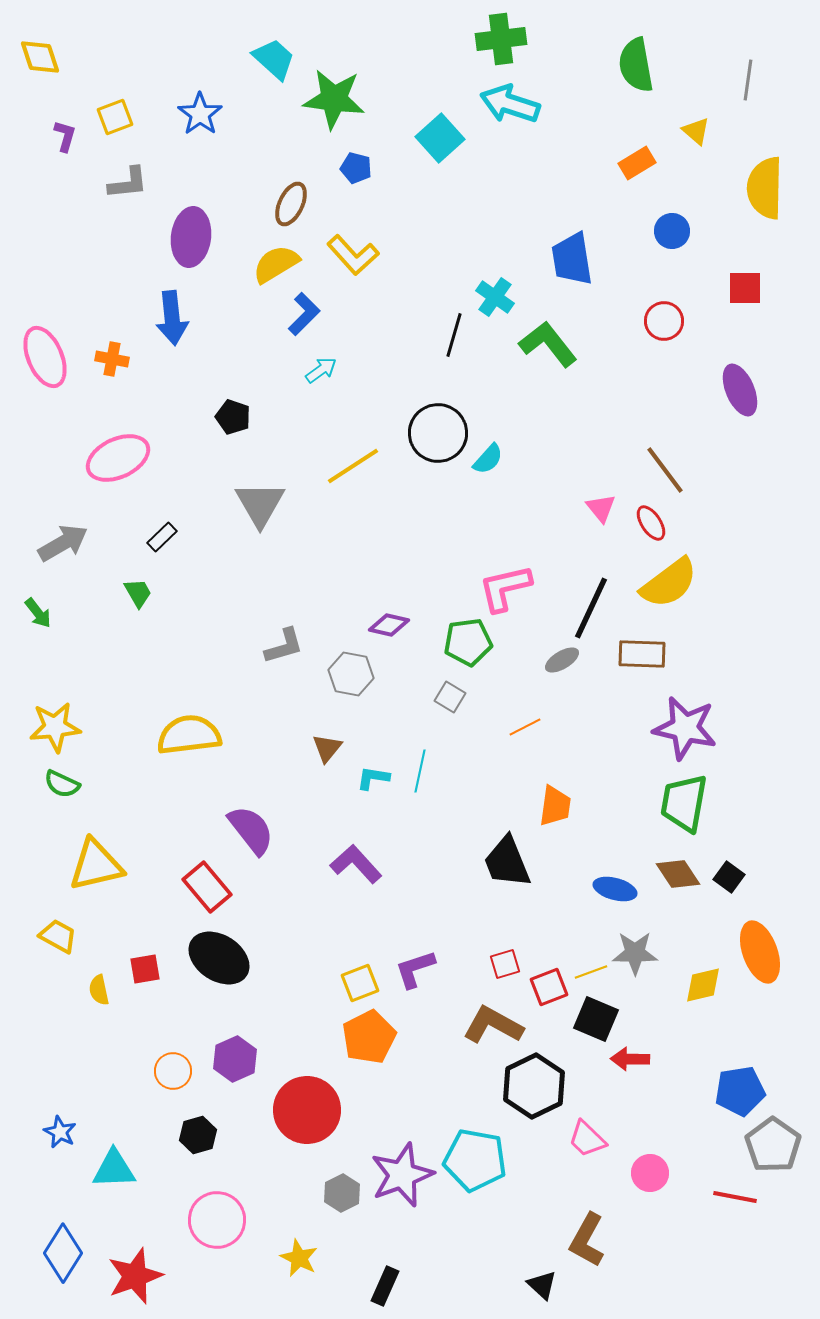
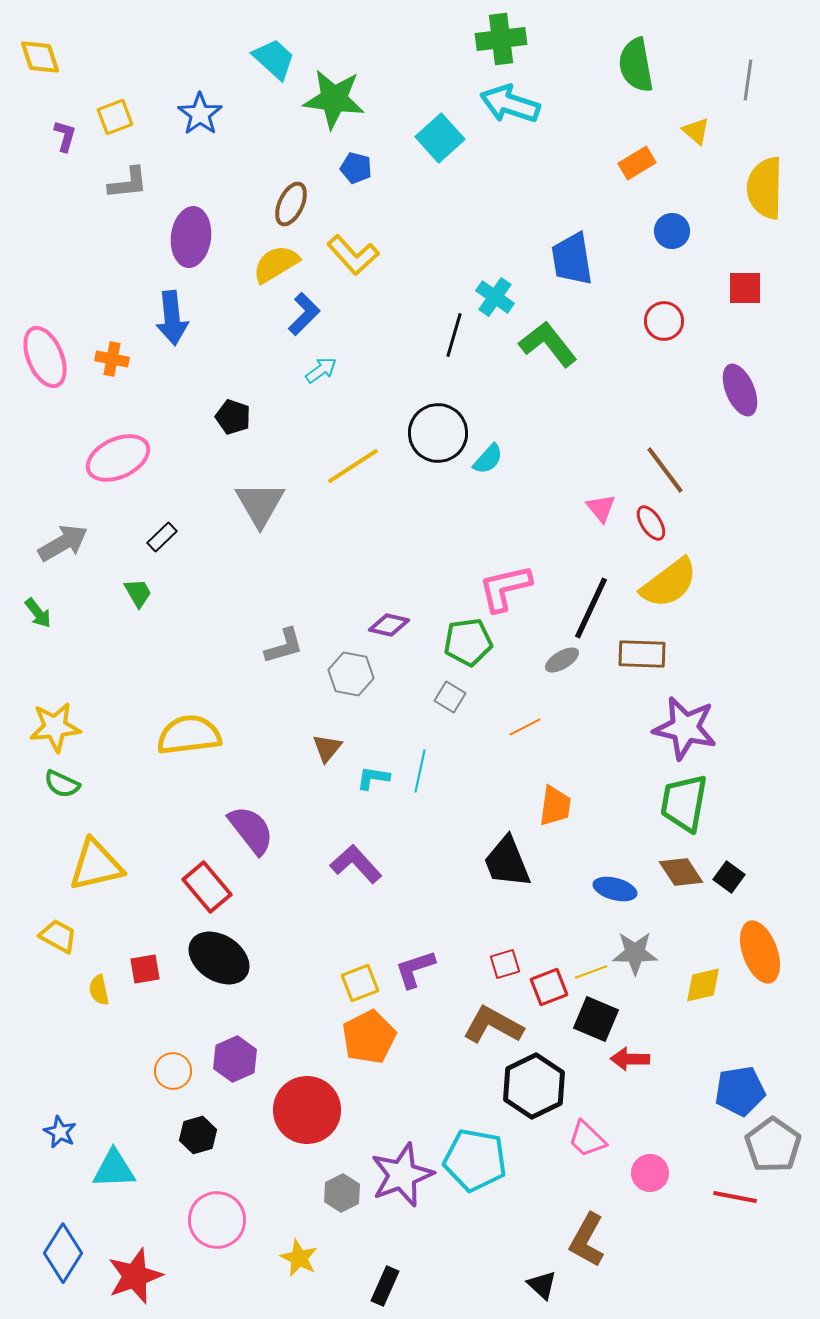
brown diamond at (678, 874): moved 3 px right, 2 px up
